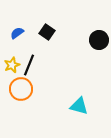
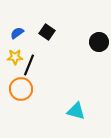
black circle: moved 2 px down
yellow star: moved 3 px right, 8 px up; rotated 21 degrees clockwise
cyan triangle: moved 3 px left, 5 px down
